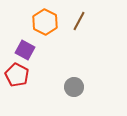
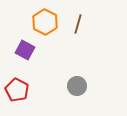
brown line: moved 1 px left, 3 px down; rotated 12 degrees counterclockwise
red pentagon: moved 15 px down
gray circle: moved 3 px right, 1 px up
